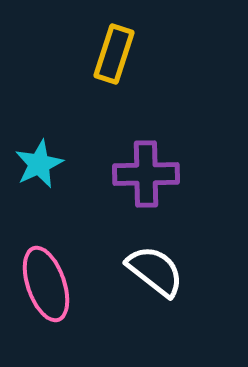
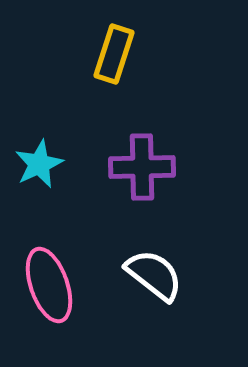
purple cross: moved 4 px left, 7 px up
white semicircle: moved 1 px left, 4 px down
pink ellipse: moved 3 px right, 1 px down
